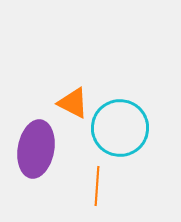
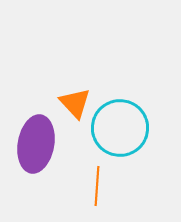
orange triangle: moved 2 px right; rotated 20 degrees clockwise
purple ellipse: moved 5 px up
